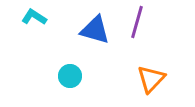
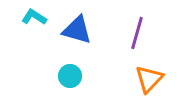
purple line: moved 11 px down
blue triangle: moved 18 px left
orange triangle: moved 2 px left
